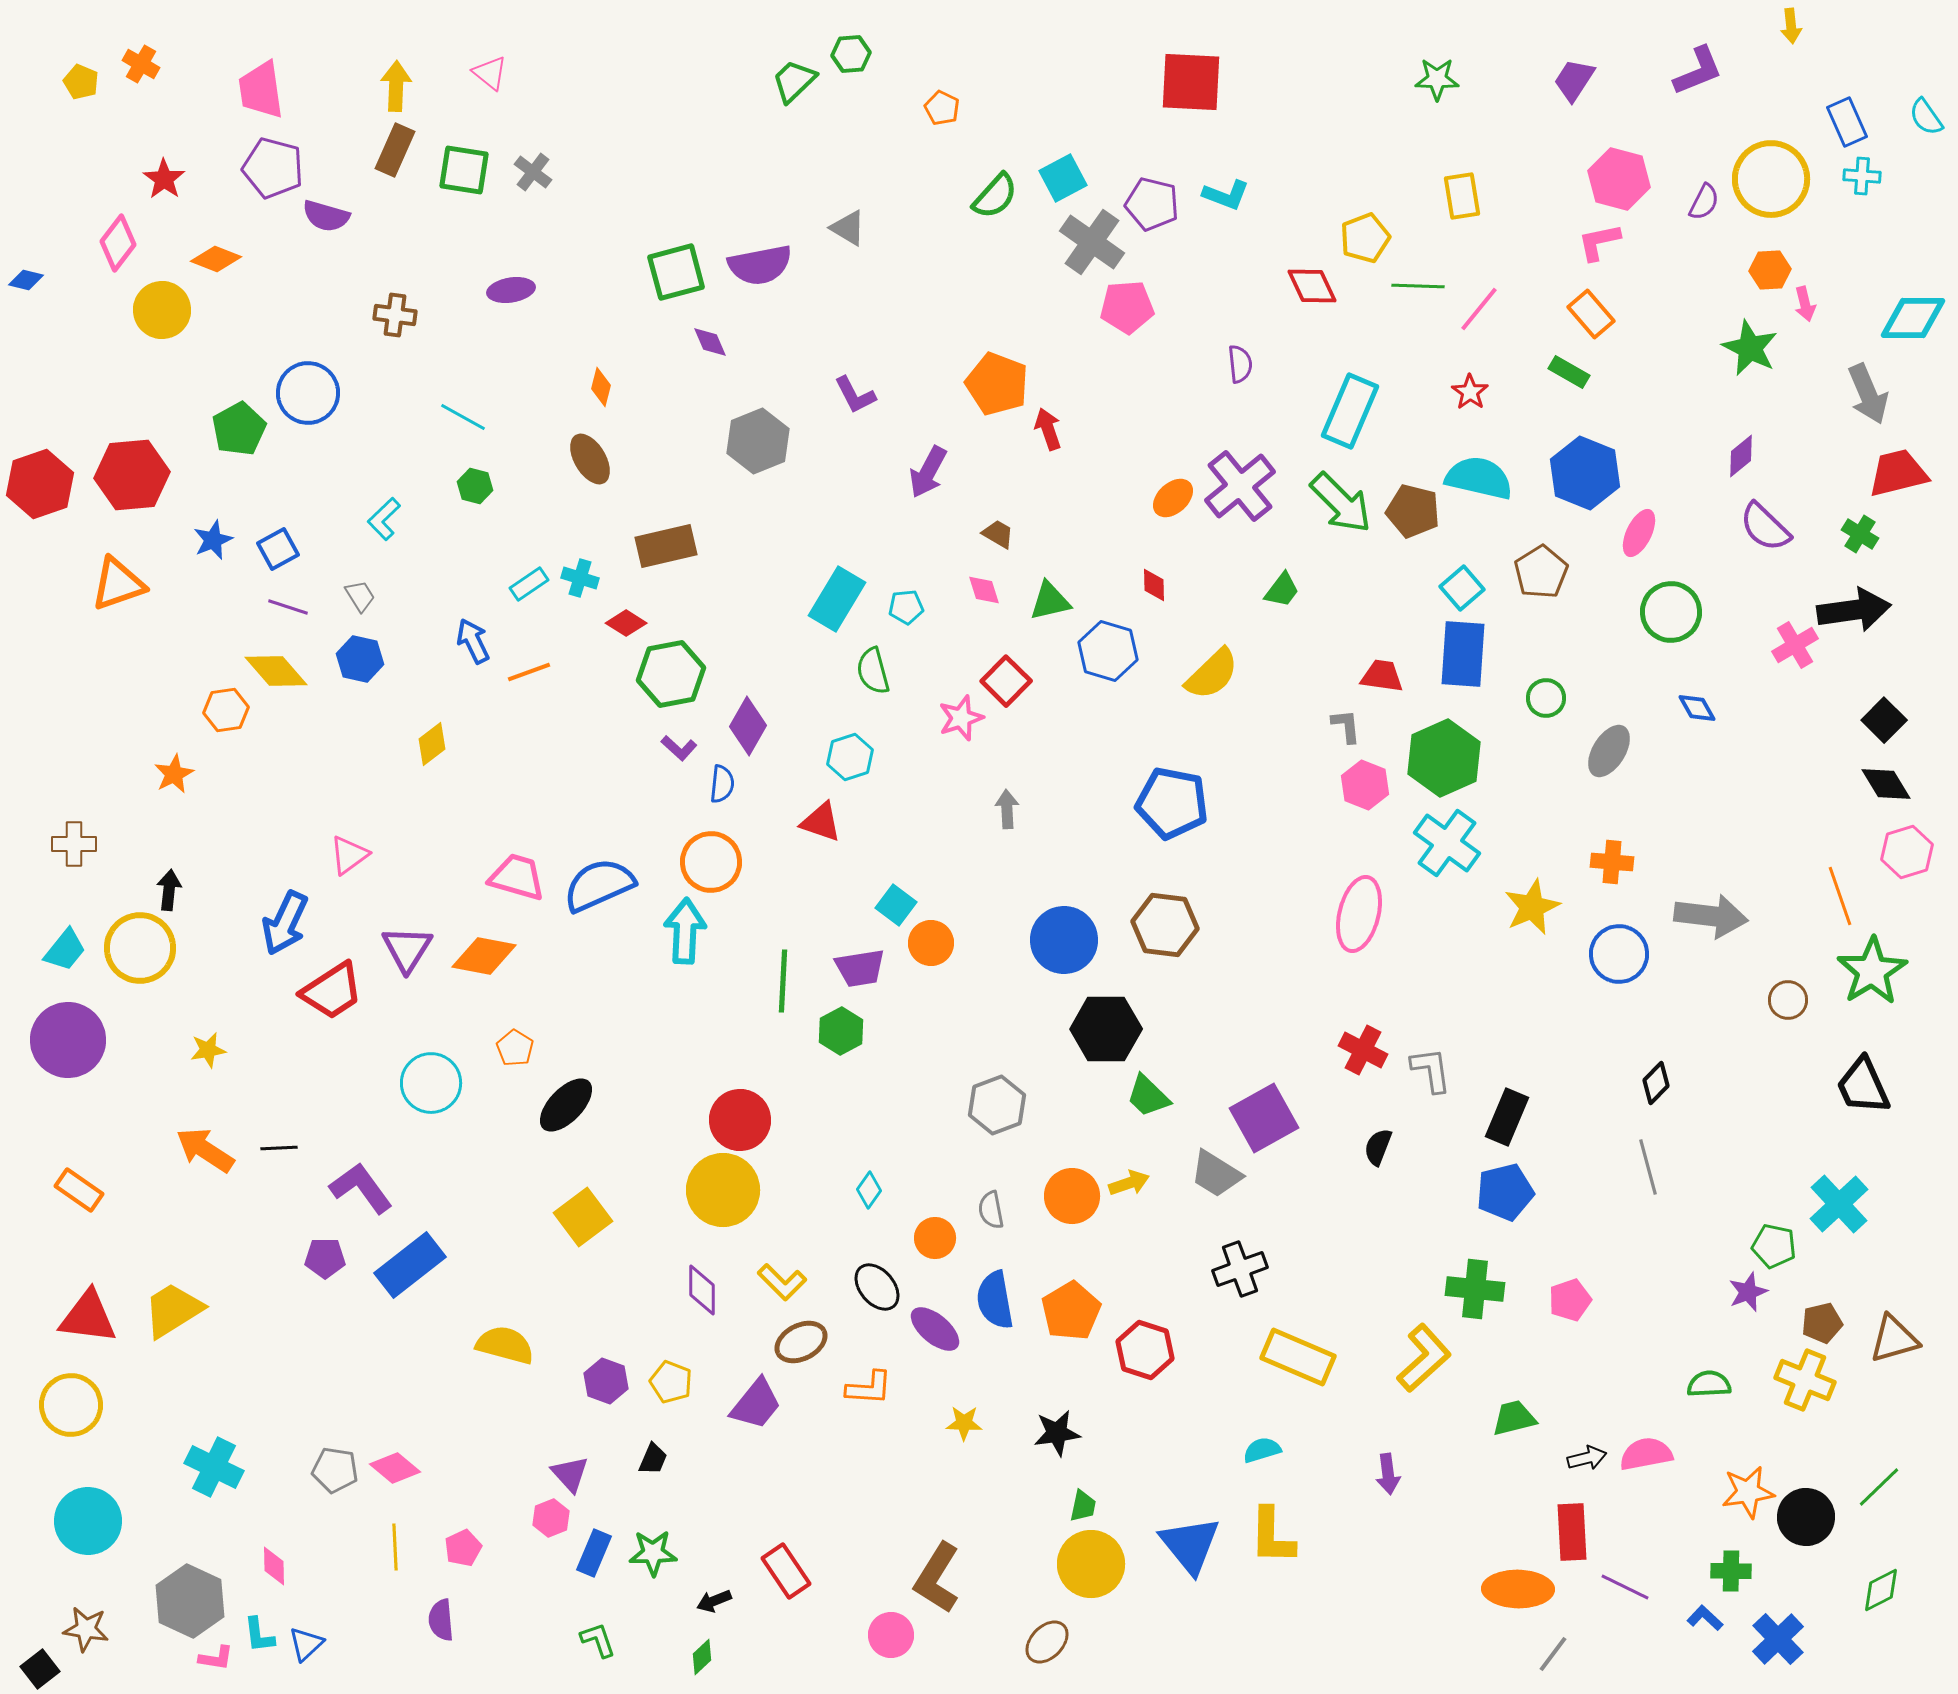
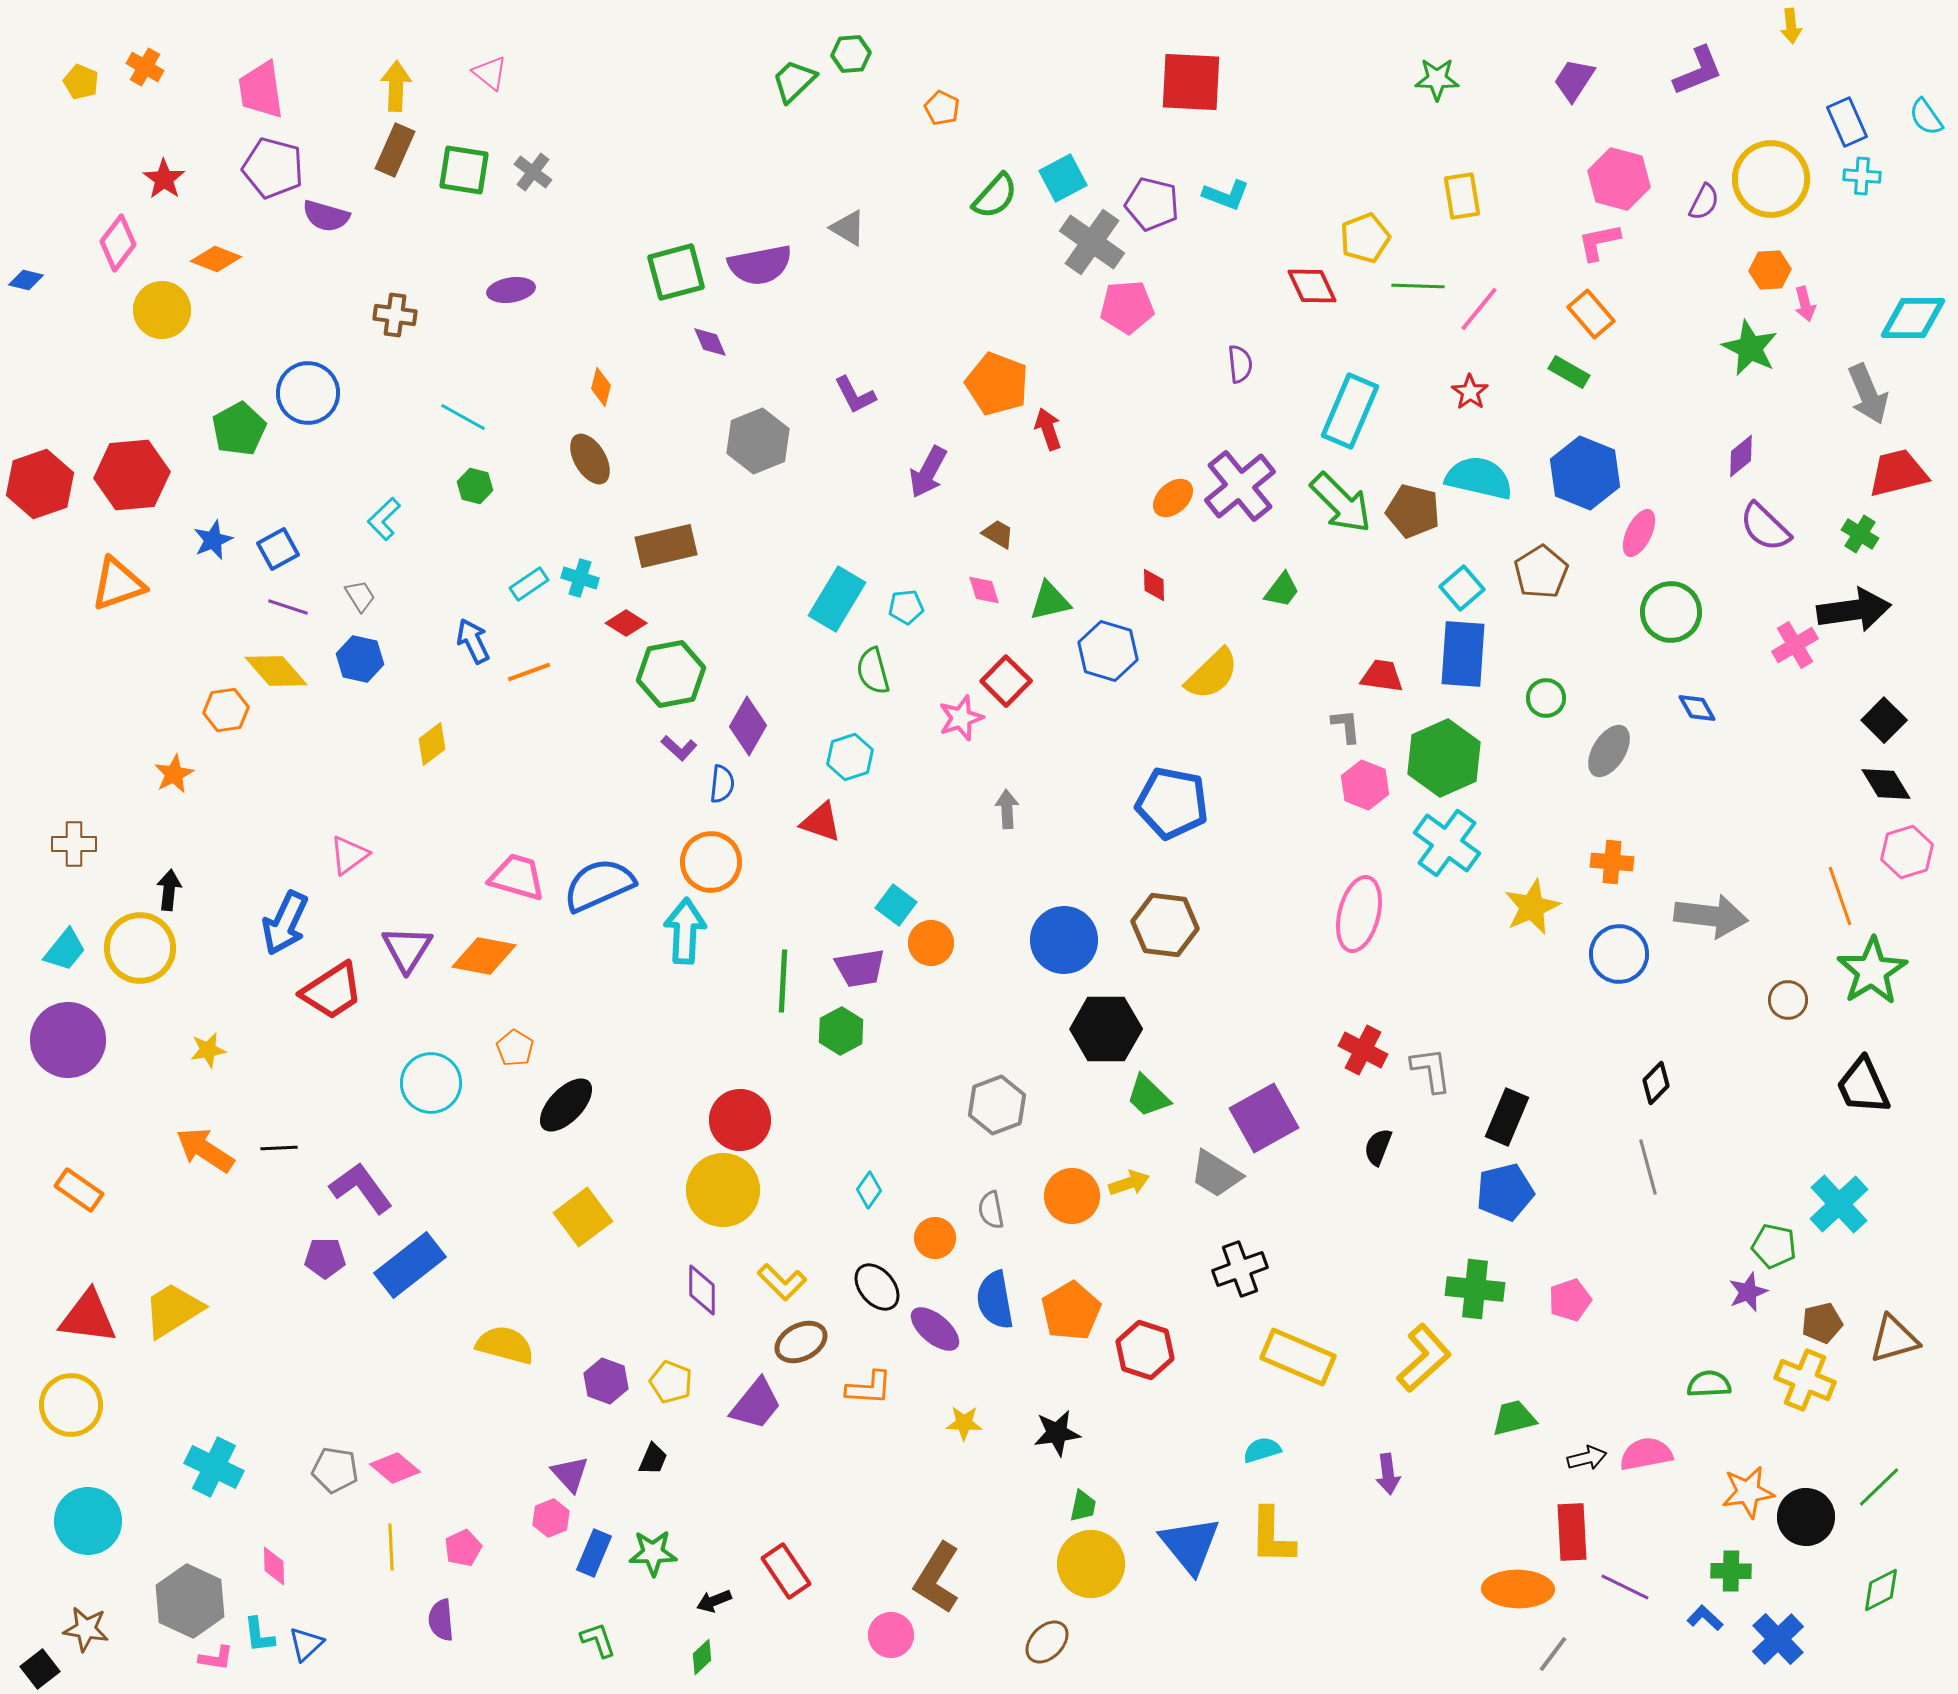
orange cross at (141, 64): moved 4 px right, 3 px down
yellow line at (395, 1547): moved 4 px left
